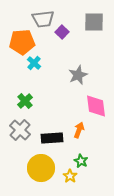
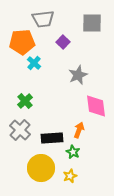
gray square: moved 2 px left, 1 px down
purple square: moved 1 px right, 10 px down
green star: moved 8 px left, 9 px up
yellow star: rotated 16 degrees clockwise
